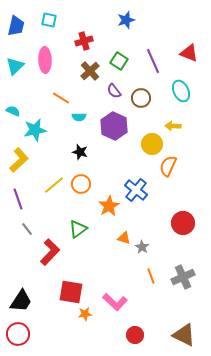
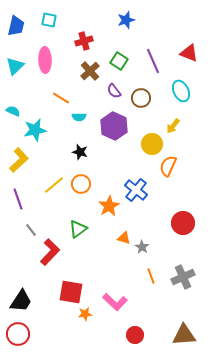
yellow arrow at (173, 126): rotated 56 degrees counterclockwise
gray line at (27, 229): moved 4 px right, 1 px down
brown triangle at (184, 335): rotated 30 degrees counterclockwise
